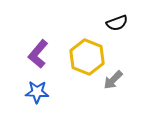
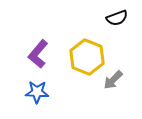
black semicircle: moved 5 px up
